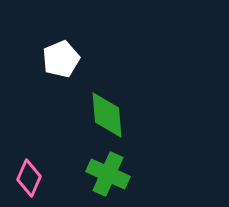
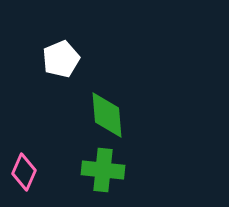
green cross: moved 5 px left, 4 px up; rotated 18 degrees counterclockwise
pink diamond: moved 5 px left, 6 px up
